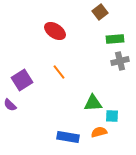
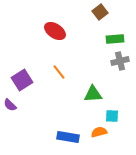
green triangle: moved 9 px up
